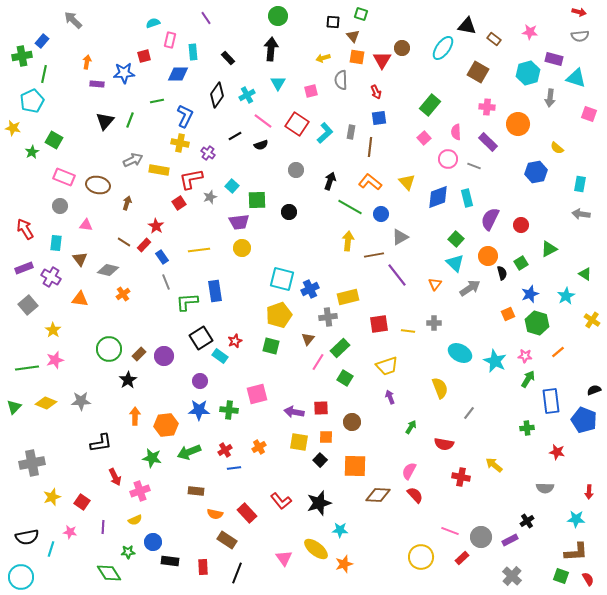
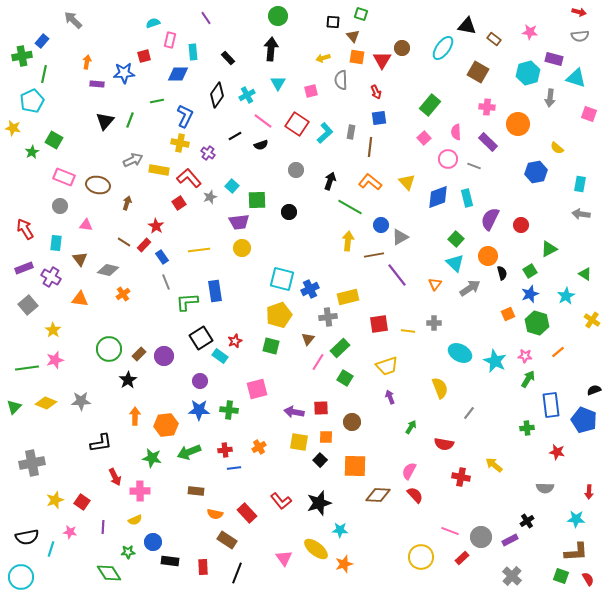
red L-shape at (191, 179): moved 2 px left, 1 px up; rotated 60 degrees clockwise
blue circle at (381, 214): moved 11 px down
green square at (521, 263): moved 9 px right, 8 px down
pink square at (257, 394): moved 5 px up
blue rectangle at (551, 401): moved 4 px down
red cross at (225, 450): rotated 24 degrees clockwise
pink cross at (140, 491): rotated 18 degrees clockwise
yellow star at (52, 497): moved 3 px right, 3 px down
